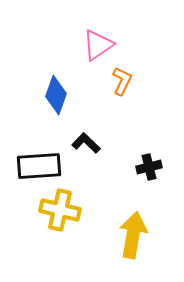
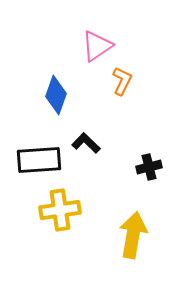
pink triangle: moved 1 px left, 1 px down
black rectangle: moved 6 px up
yellow cross: rotated 21 degrees counterclockwise
